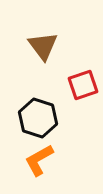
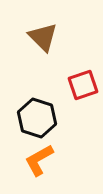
brown triangle: moved 9 px up; rotated 8 degrees counterclockwise
black hexagon: moved 1 px left
